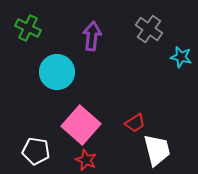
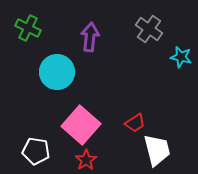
purple arrow: moved 2 px left, 1 px down
red star: rotated 15 degrees clockwise
